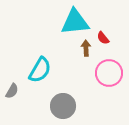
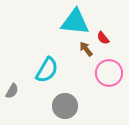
cyan triangle: rotated 12 degrees clockwise
brown arrow: moved 1 px down; rotated 35 degrees counterclockwise
cyan semicircle: moved 7 px right
gray circle: moved 2 px right
